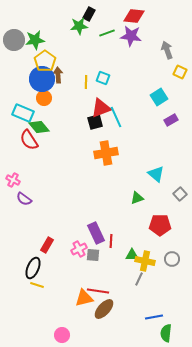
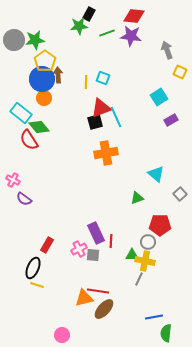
cyan rectangle at (23, 113): moved 2 px left; rotated 15 degrees clockwise
gray circle at (172, 259): moved 24 px left, 17 px up
